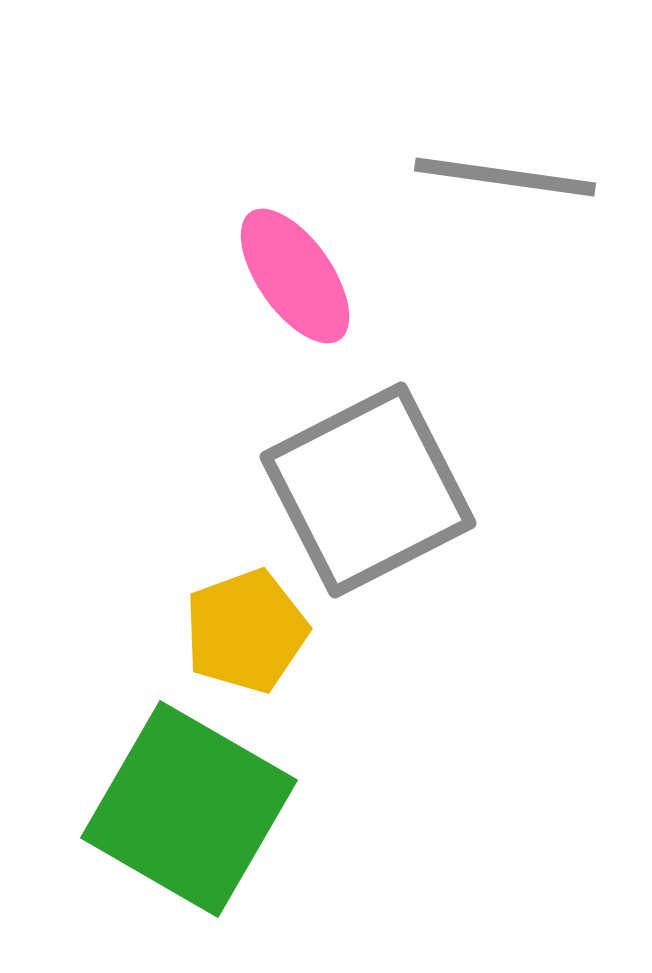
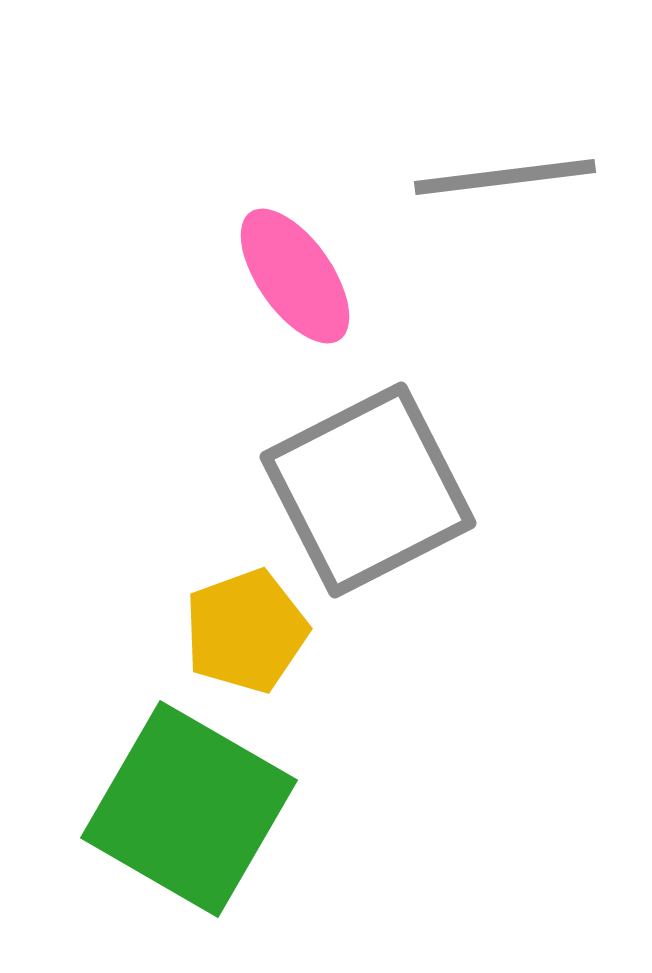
gray line: rotated 15 degrees counterclockwise
